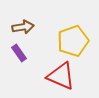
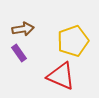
brown arrow: moved 2 px down
